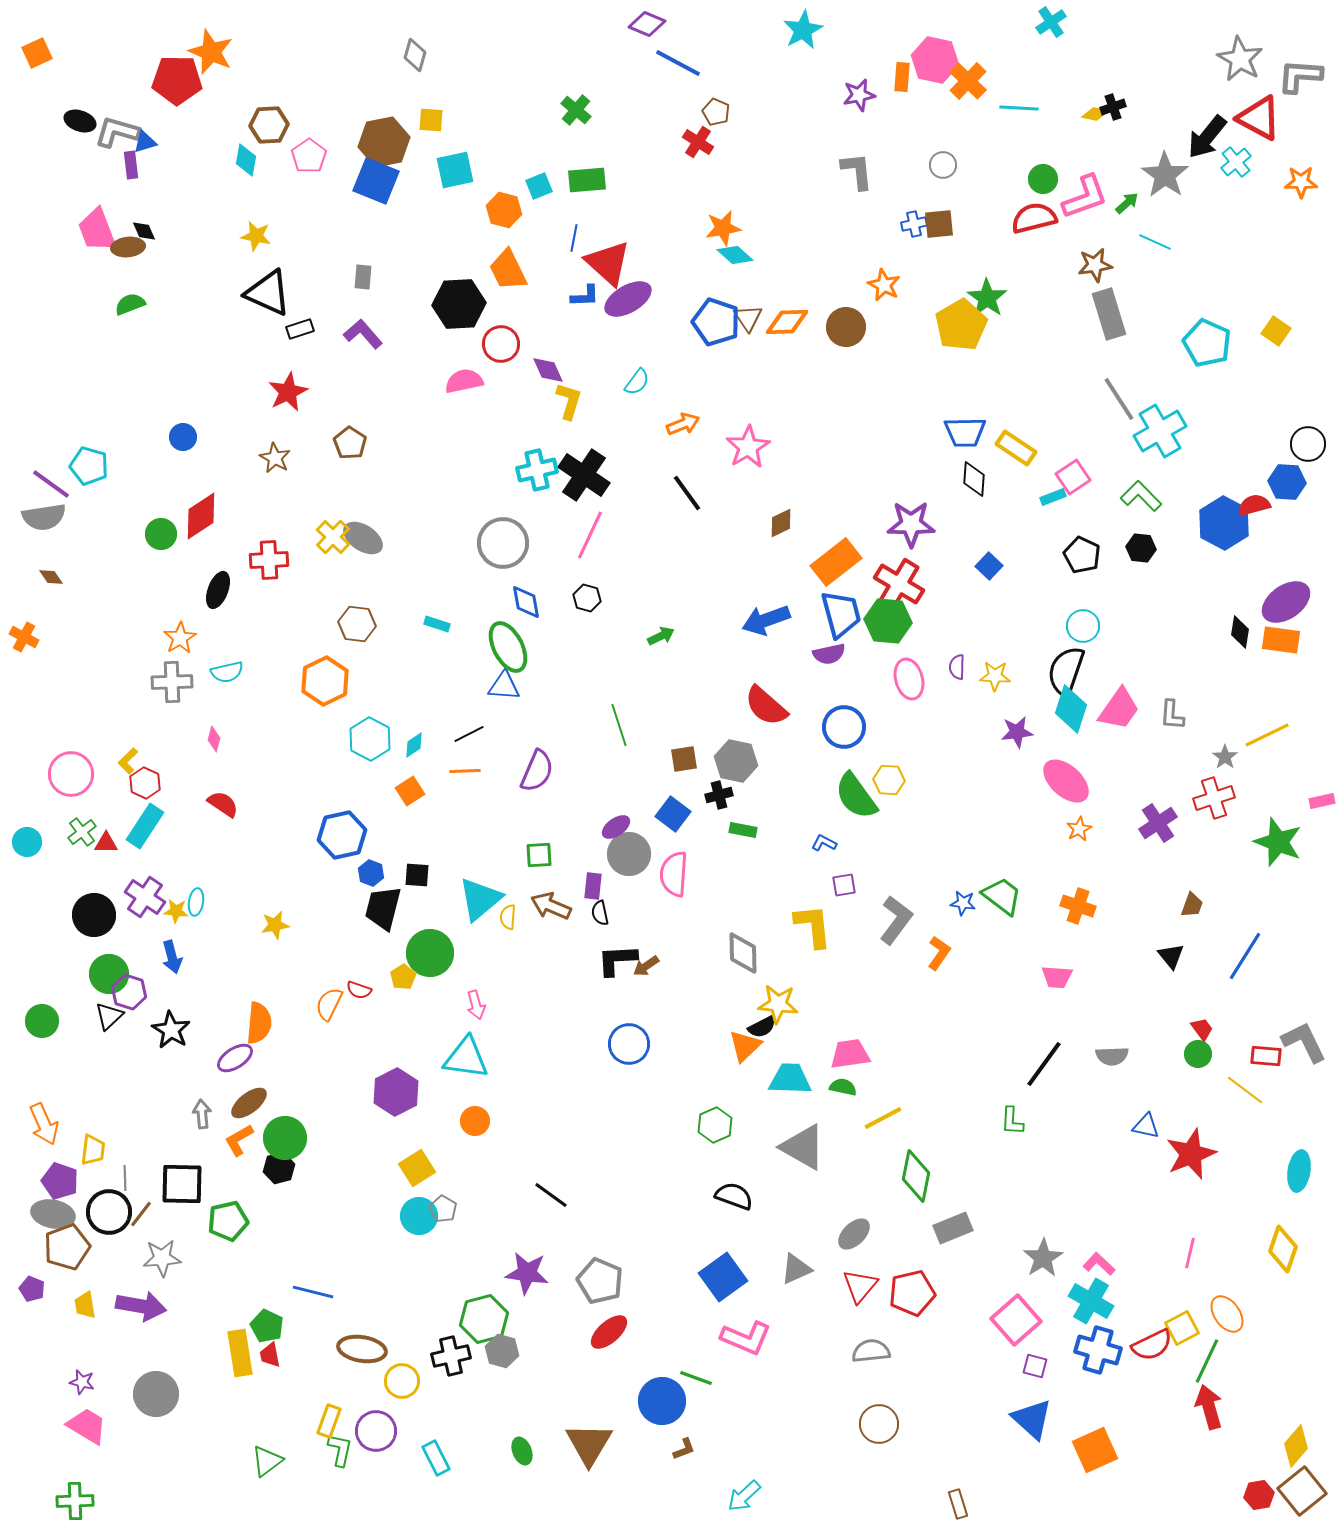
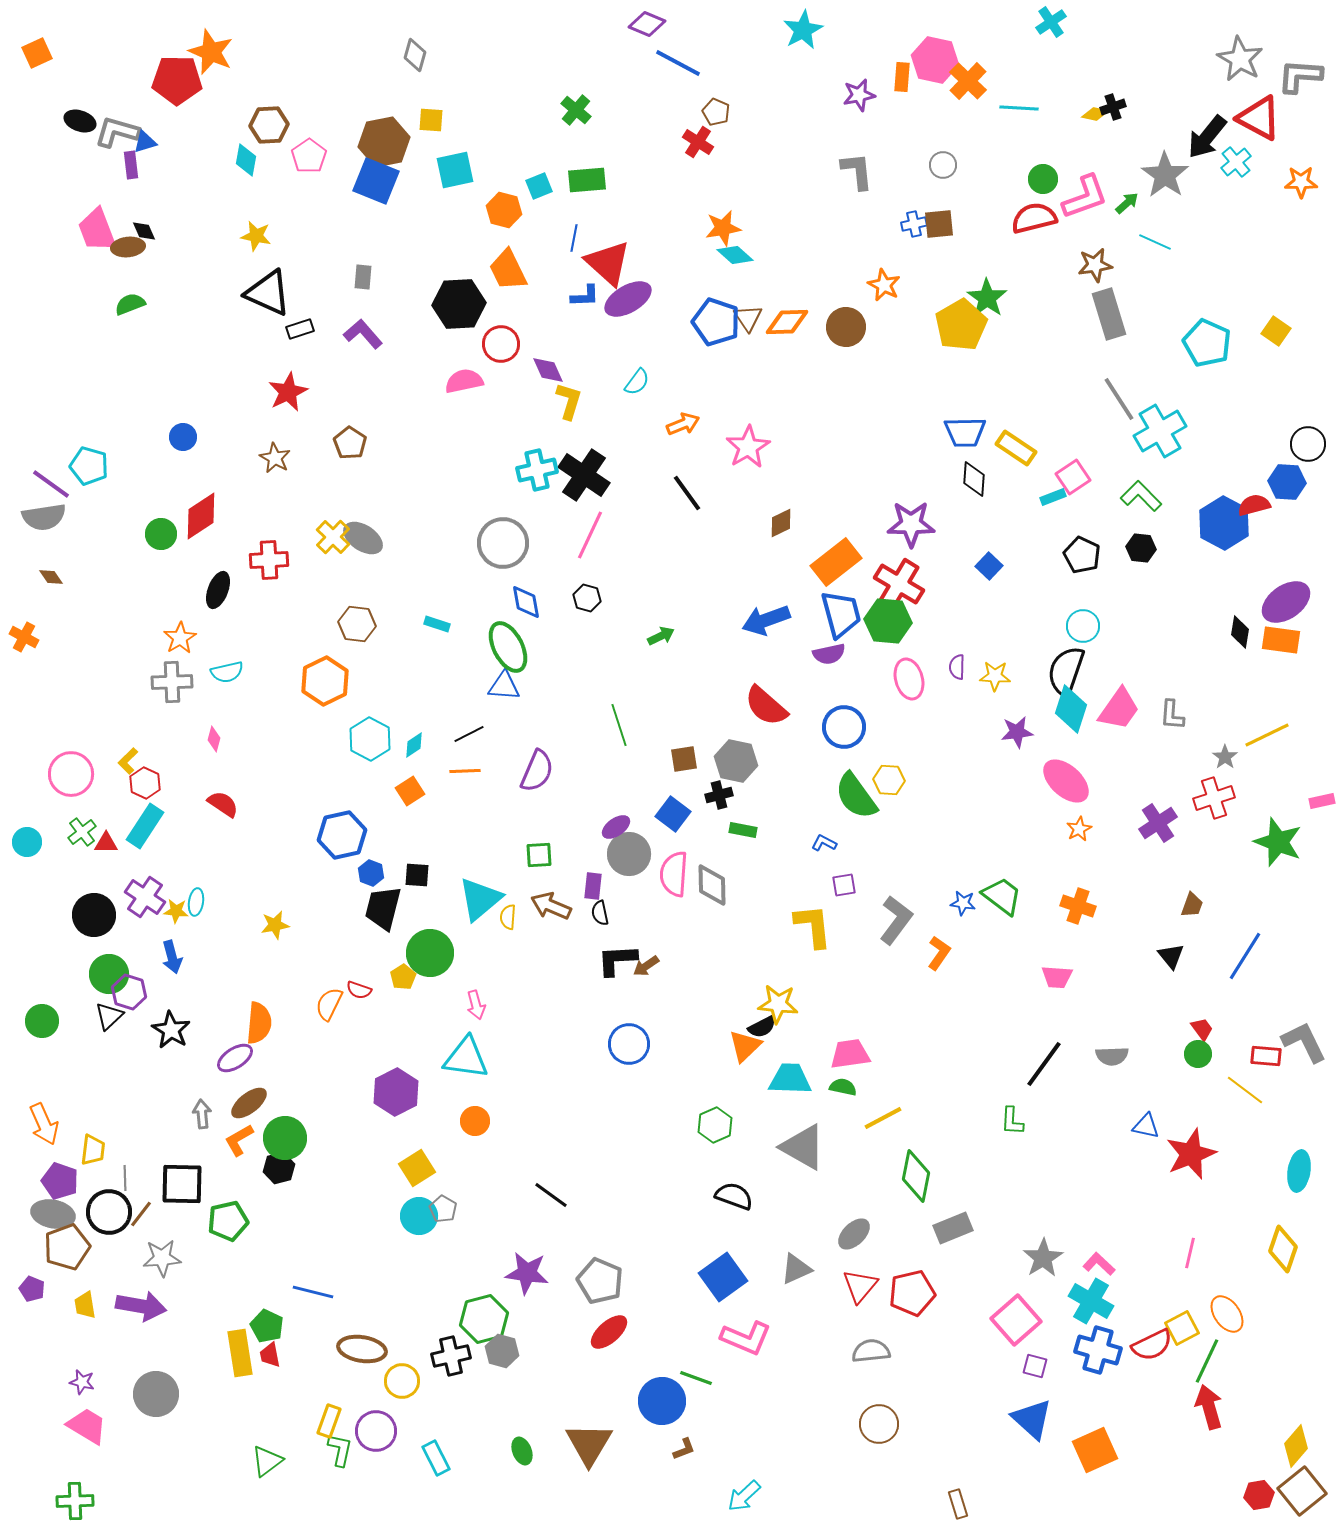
gray diamond at (743, 953): moved 31 px left, 68 px up
